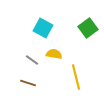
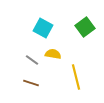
green square: moved 3 px left, 1 px up
yellow semicircle: moved 1 px left
brown line: moved 3 px right
